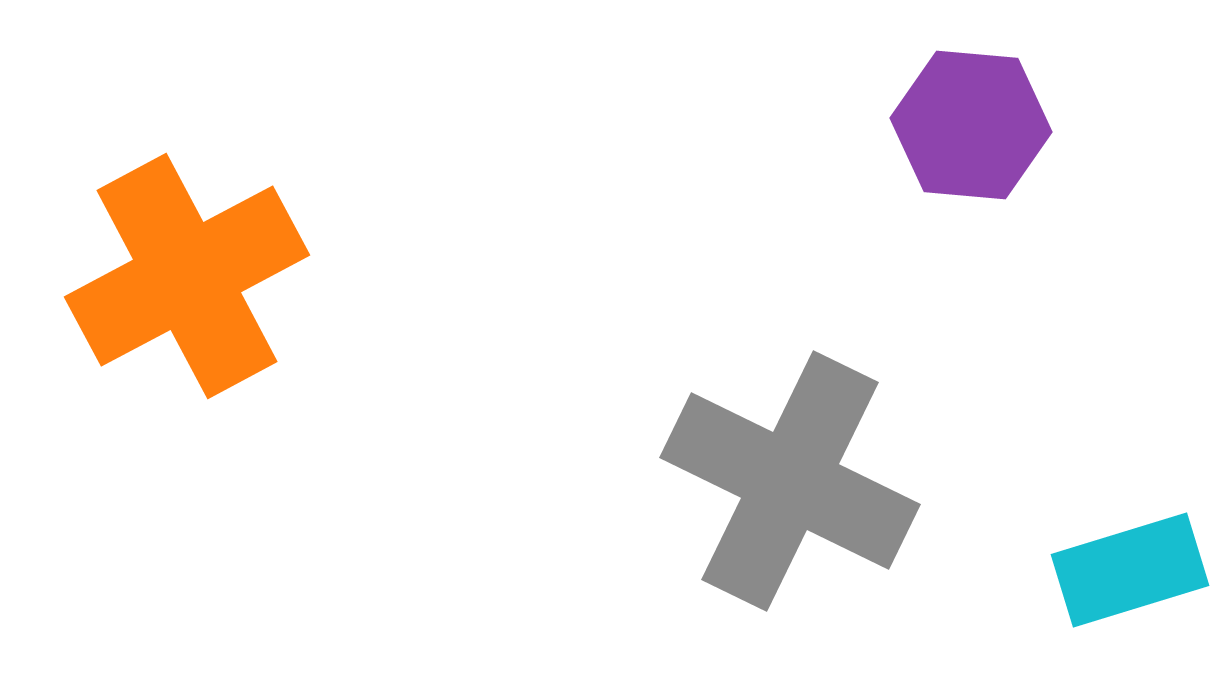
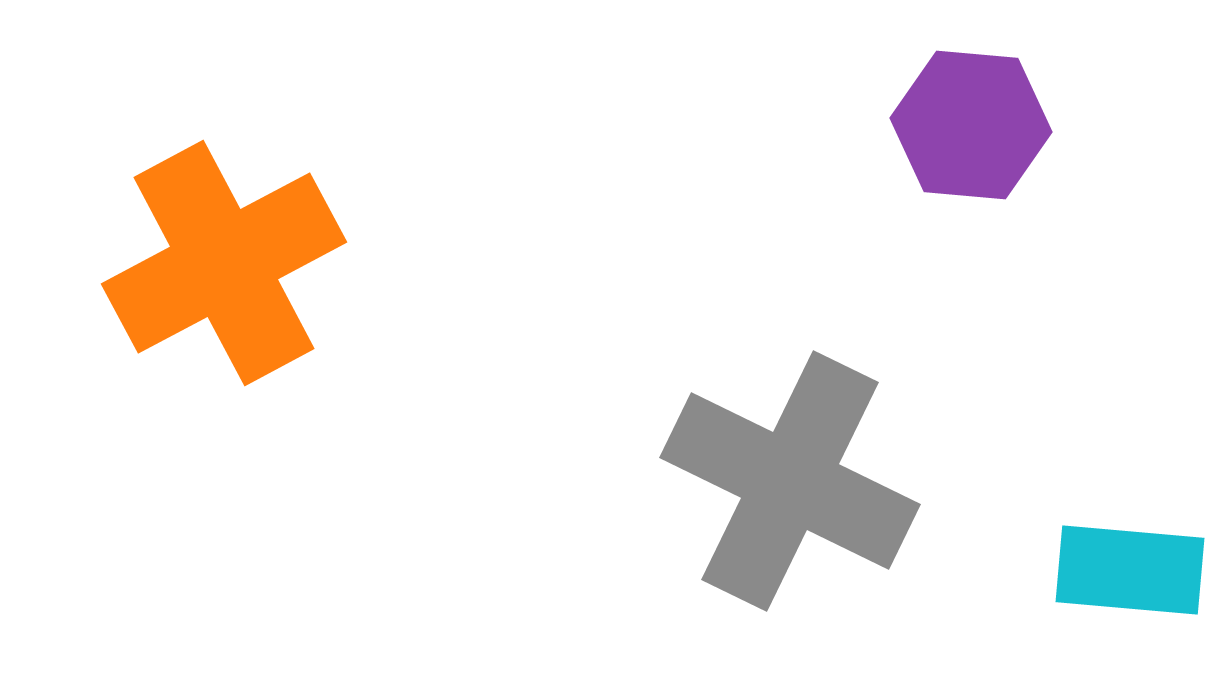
orange cross: moved 37 px right, 13 px up
cyan rectangle: rotated 22 degrees clockwise
